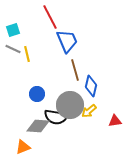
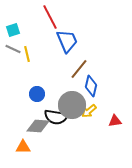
brown line: moved 4 px right, 1 px up; rotated 55 degrees clockwise
gray circle: moved 2 px right
orange triangle: rotated 21 degrees clockwise
